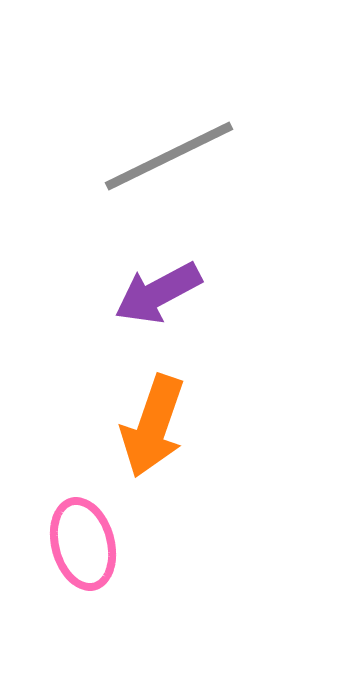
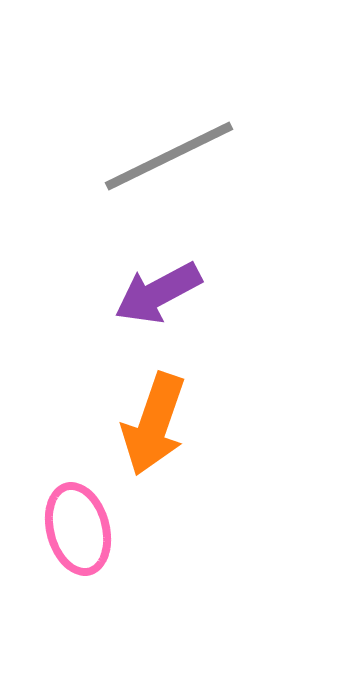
orange arrow: moved 1 px right, 2 px up
pink ellipse: moved 5 px left, 15 px up
